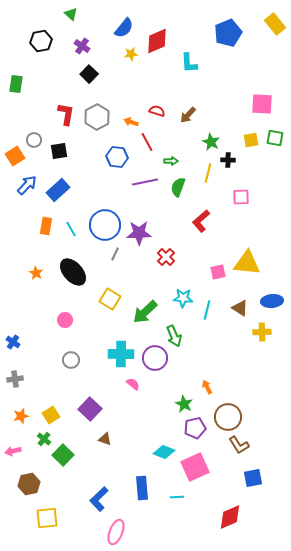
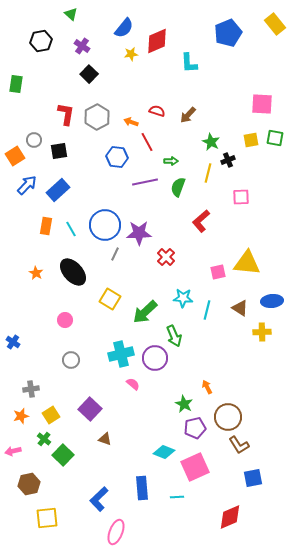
black cross at (228, 160): rotated 24 degrees counterclockwise
cyan cross at (121, 354): rotated 15 degrees counterclockwise
gray cross at (15, 379): moved 16 px right, 10 px down
